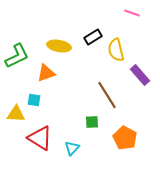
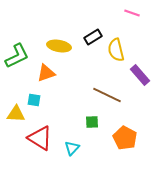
brown line: rotated 32 degrees counterclockwise
